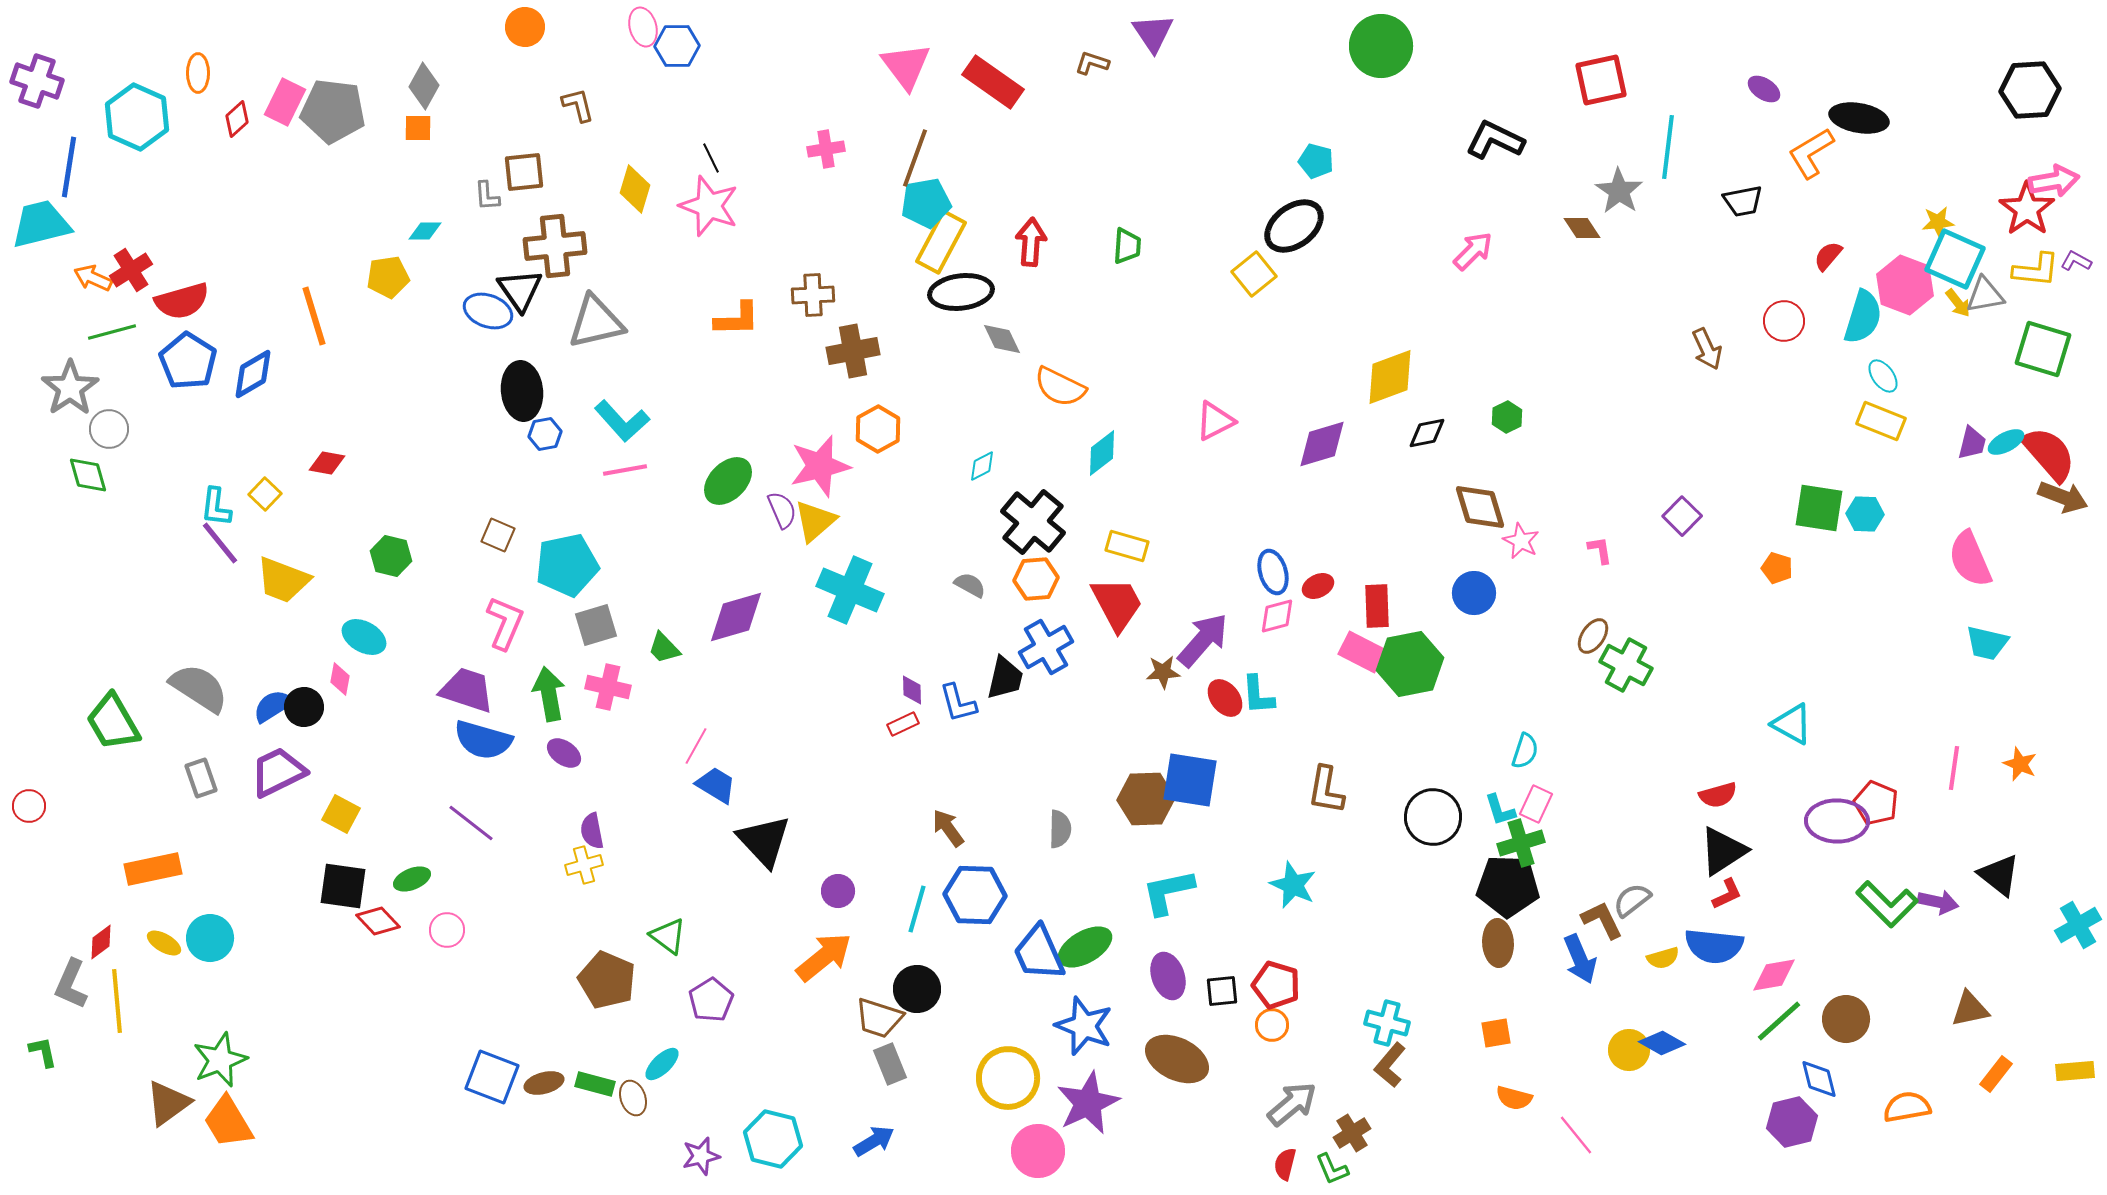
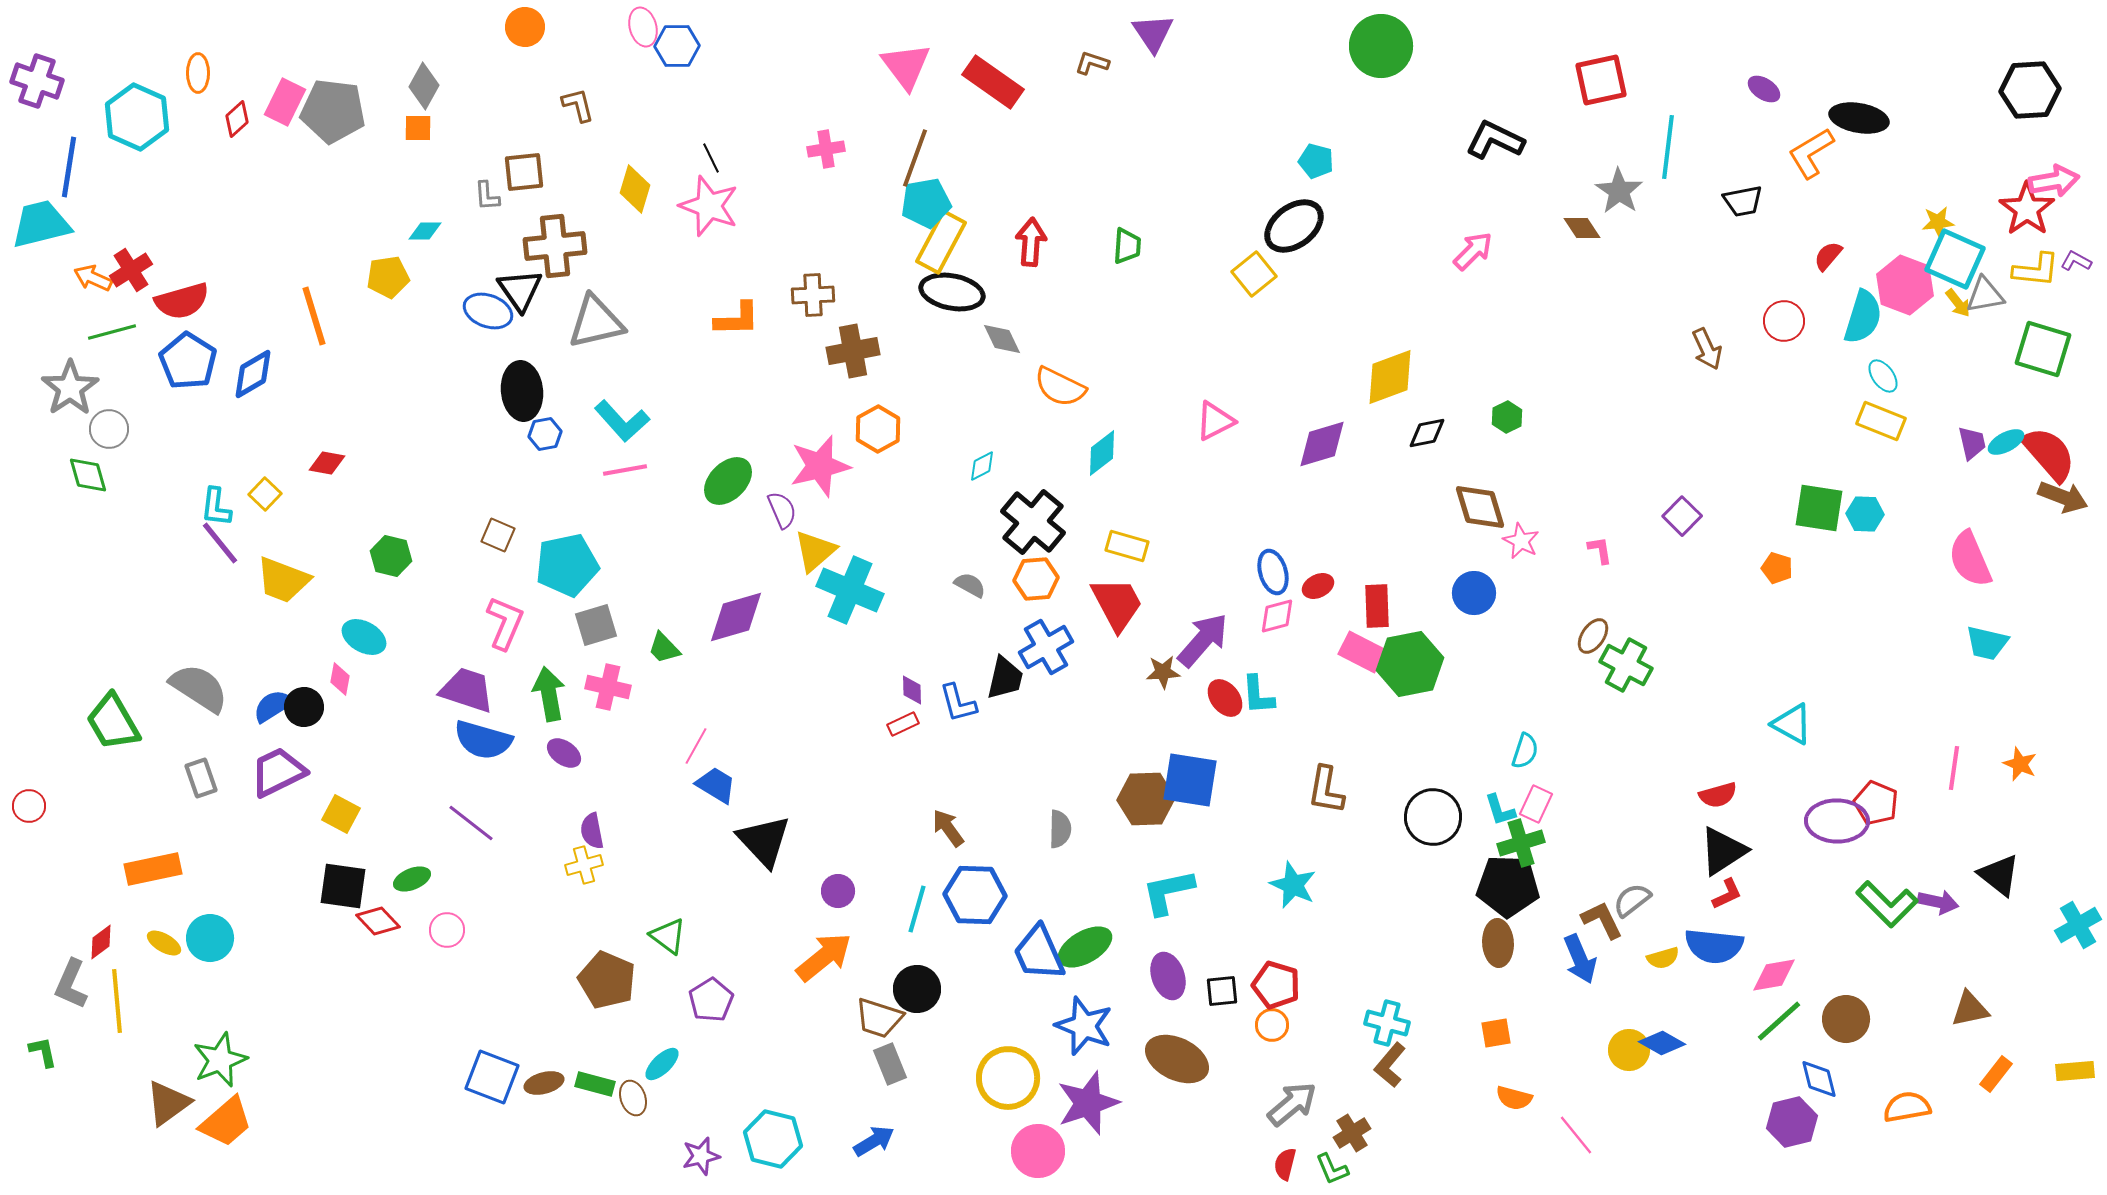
black ellipse at (961, 292): moved 9 px left; rotated 18 degrees clockwise
purple trapezoid at (1972, 443): rotated 27 degrees counterclockwise
yellow triangle at (815, 521): moved 30 px down
purple star at (1088, 1103): rotated 6 degrees clockwise
orange trapezoid at (228, 1122): moved 2 px left; rotated 100 degrees counterclockwise
